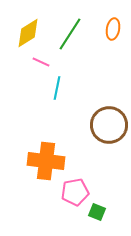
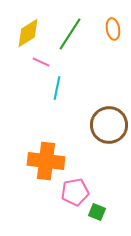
orange ellipse: rotated 20 degrees counterclockwise
